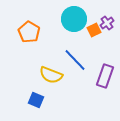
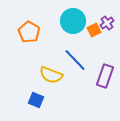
cyan circle: moved 1 px left, 2 px down
